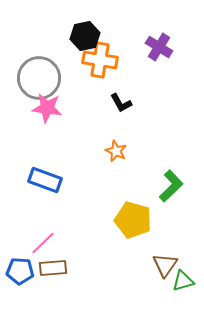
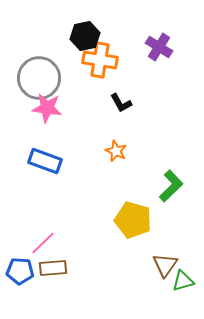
blue rectangle: moved 19 px up
